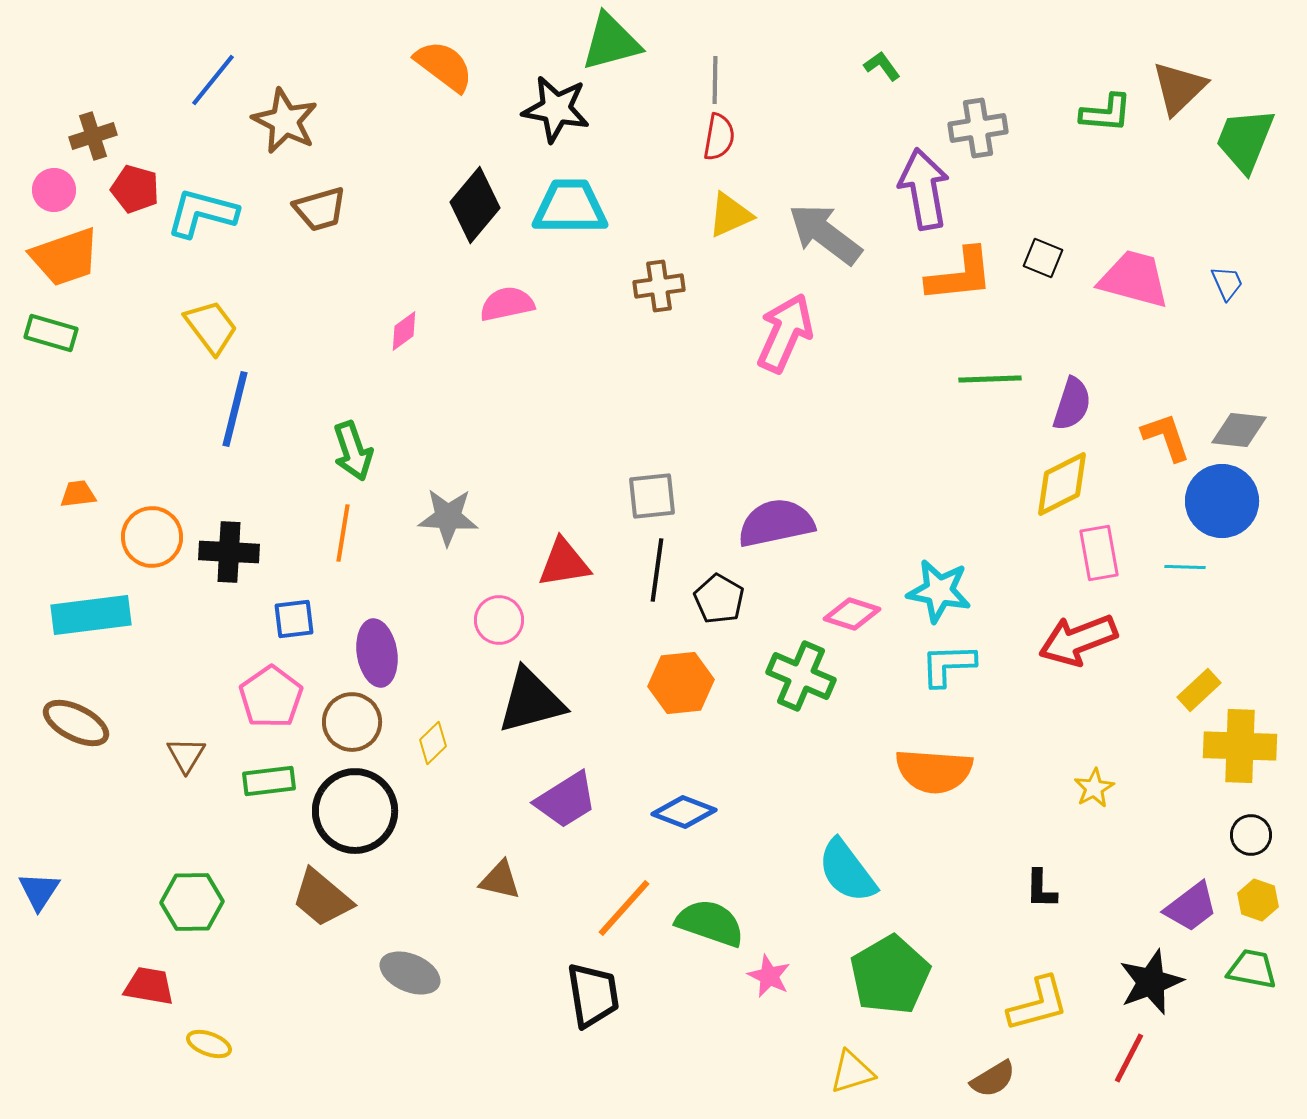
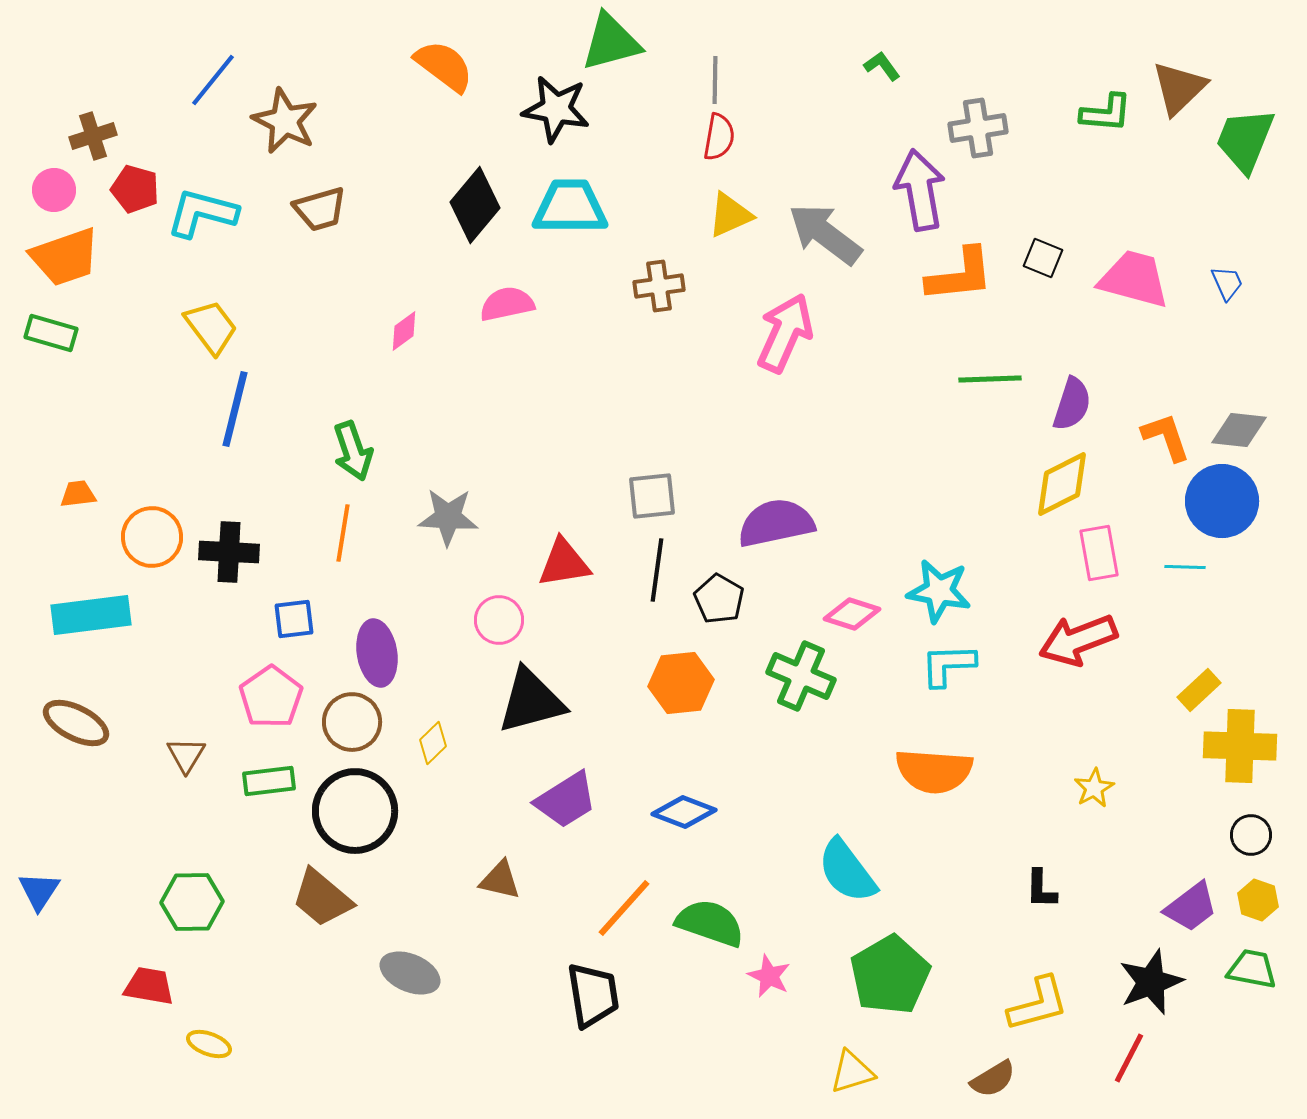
purple arrow at (924, 189): moved 4 px left, 1 px down
